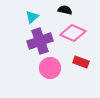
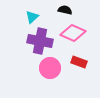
purple cross: rotated 30 degrees clockwise
red rectangle: moved 2 px left
